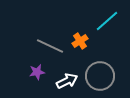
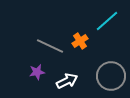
gray circle: moved 11 px right
